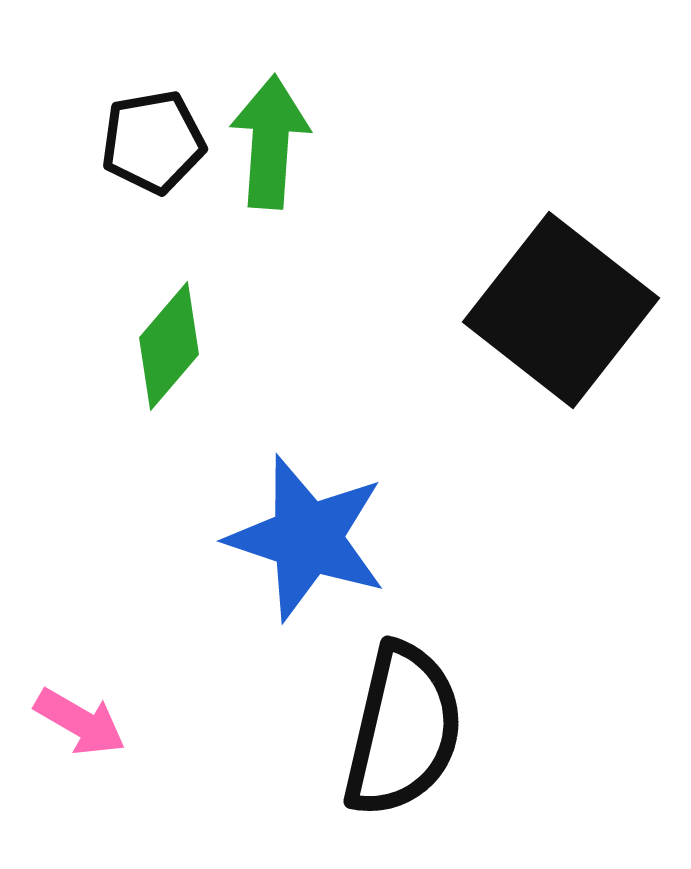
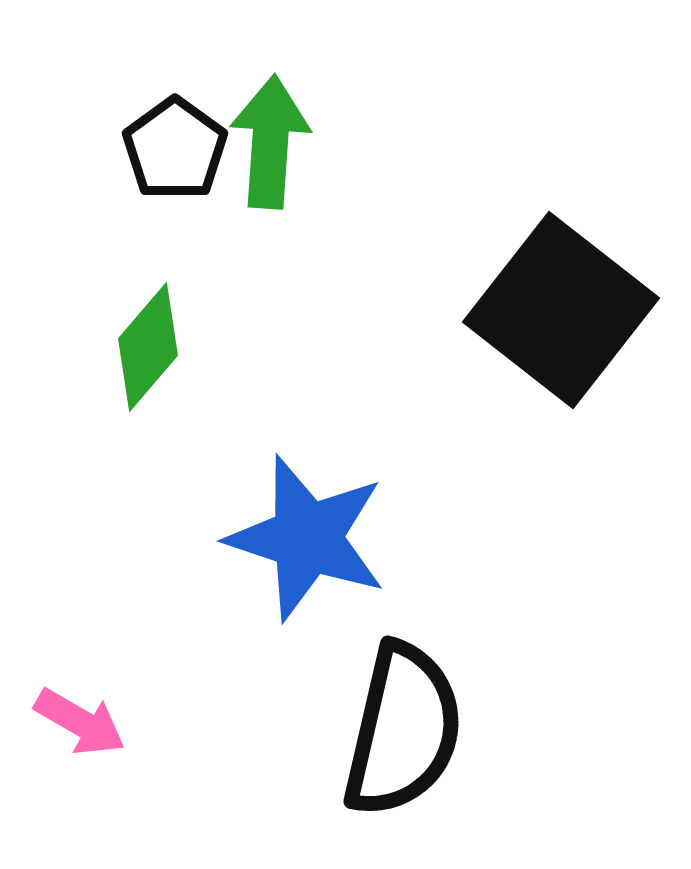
black pentagon: moved 22 px right, 7 px down; rotated 26 degrees counterclockwise
green diamond: moved 21 px left, 1 px down
